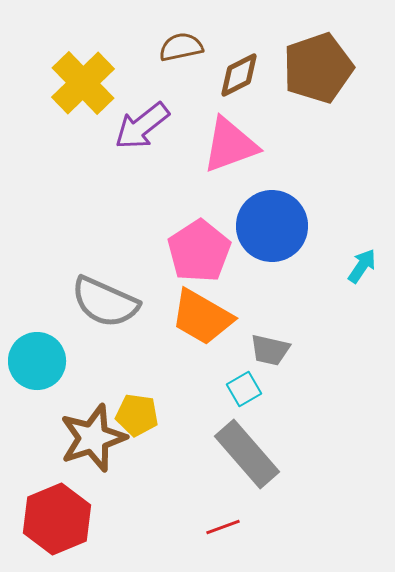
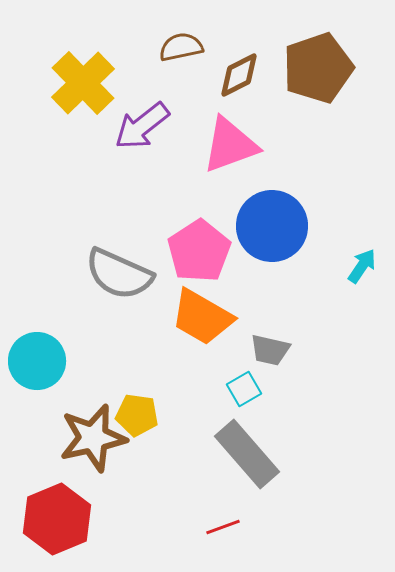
gray semicircle: moved 14 px right, 28 px up
brown star: rotated 6 degrees clockwise
